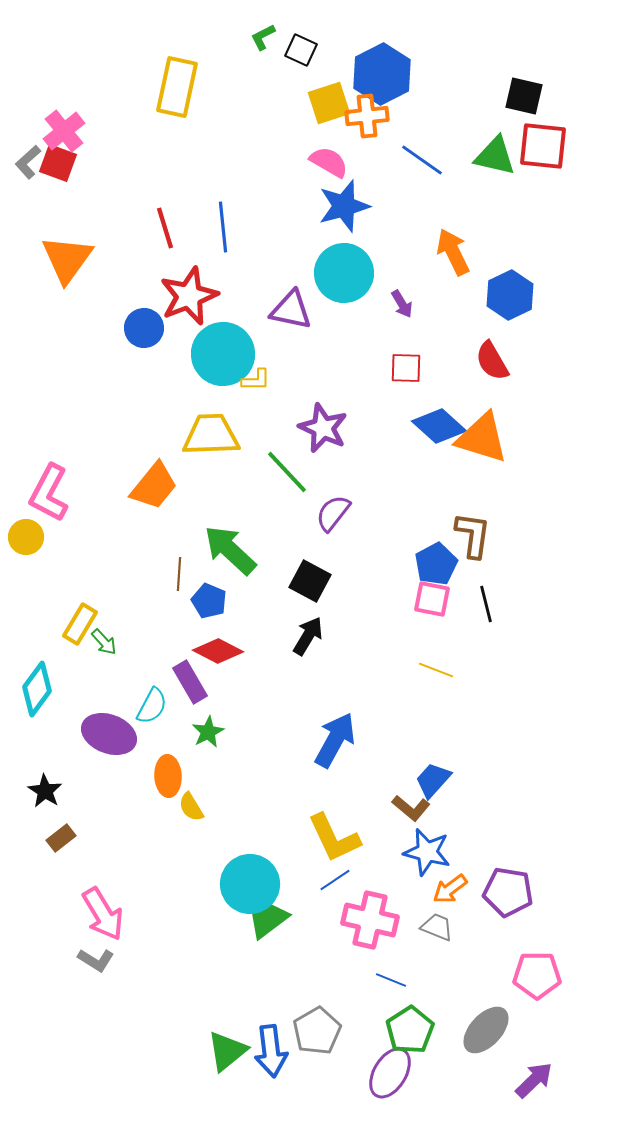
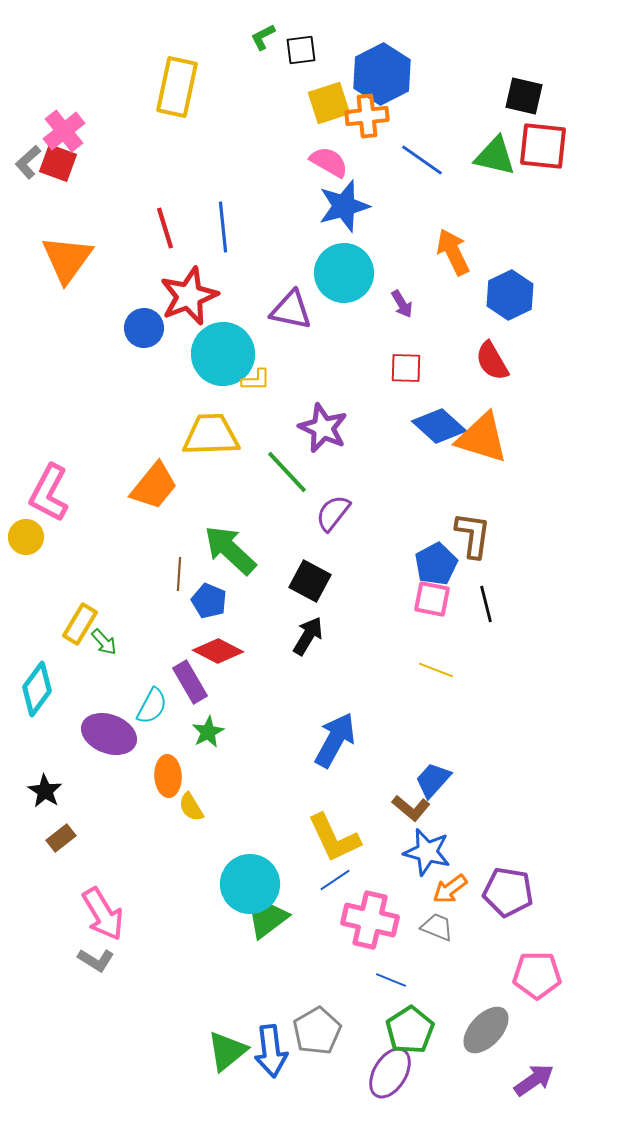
black square at (301, 50): rotated 32 degrees counterclockwise
purple arrow at (534, 1080): rotated 9 degrees clockwise
